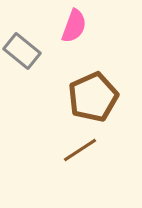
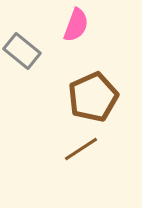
pink semicircle: moved 2 px right, 1 px up
brown line: moved 1 px right, 1 px up
